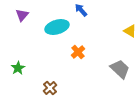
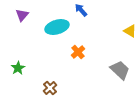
gray trapezoid: moved 1 px down
